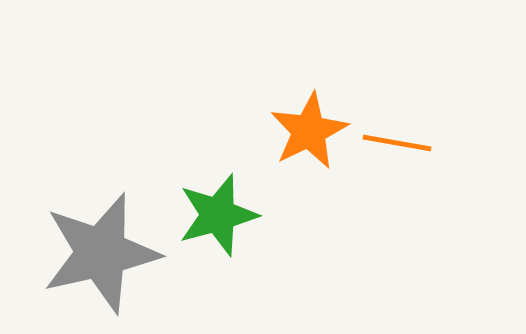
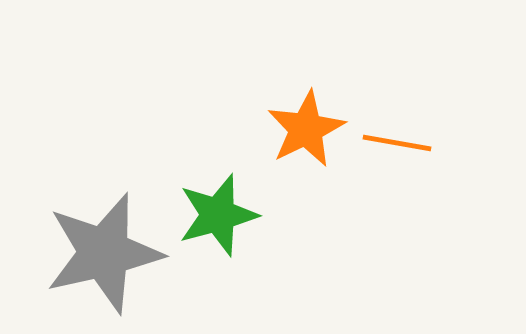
orange star: moved 3 px left, 2 px up
gray star: moved 3 px right
